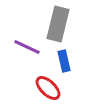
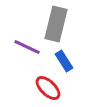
gray rectangle: moved 2 px left
blue rectangle: rotated 20 degrees counterclockwise
